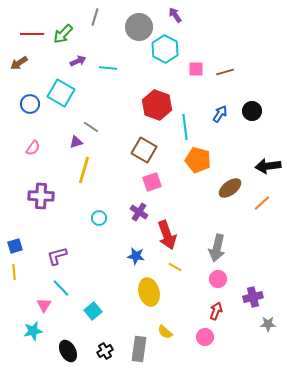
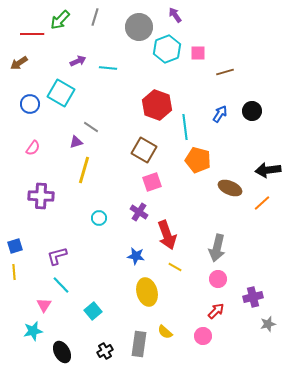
green arrow at (63, 34): moved 3 px left, 14 px up
cyan hexagon at (165, 49): moved 2 px right; rotated 12 degrees clockwise
pink square at (196, 69): moved 2 px right, 16 px up
black arrow at (268, 166): moved 4 px down
brown ellipse at (230, 188): rotated 60 degrees clockwise
cyan line at (61, 288): moved 3 px up
yellow ellipse at (149, 292): moved 2 px left
red arrow at (216, 311): rotated 24 degrees clockwise
gray star at (268, 324): rotated 14 degrees counterclockwise
pink circle at (205, 337): moved 2 px left, 1 px up
gray rectangle at (139, 349): moved 5 px up
black ellipse at (68, 351): moved 6 px left, 1 px down
